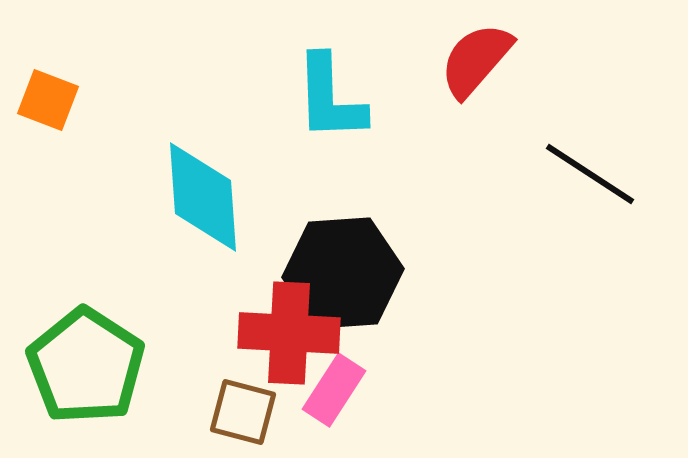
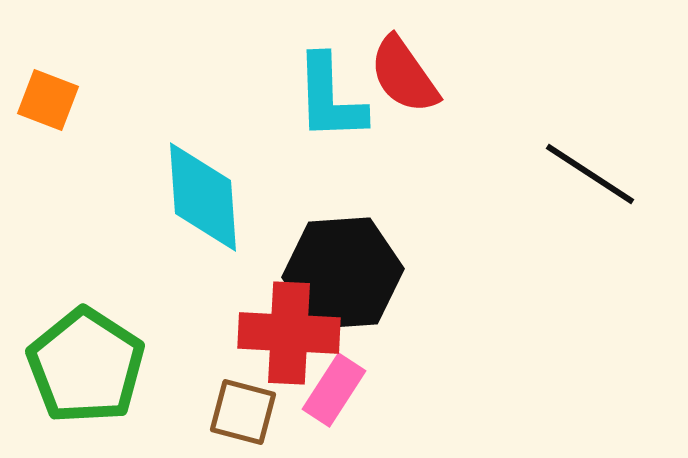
red semicircle: moved 72 px left, 15 px down; rotated 76 degrees counterclockwise
